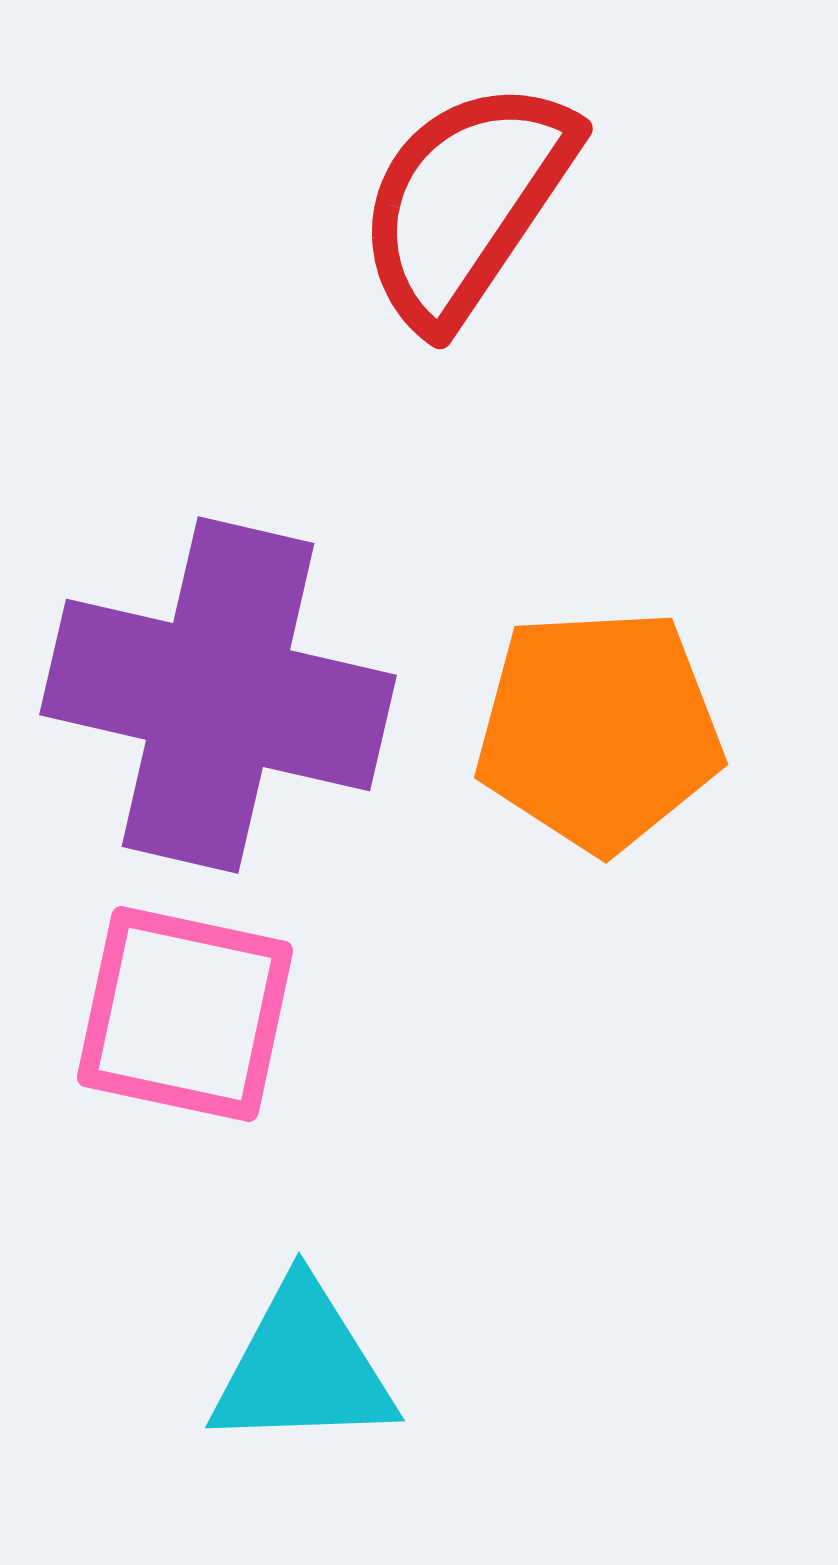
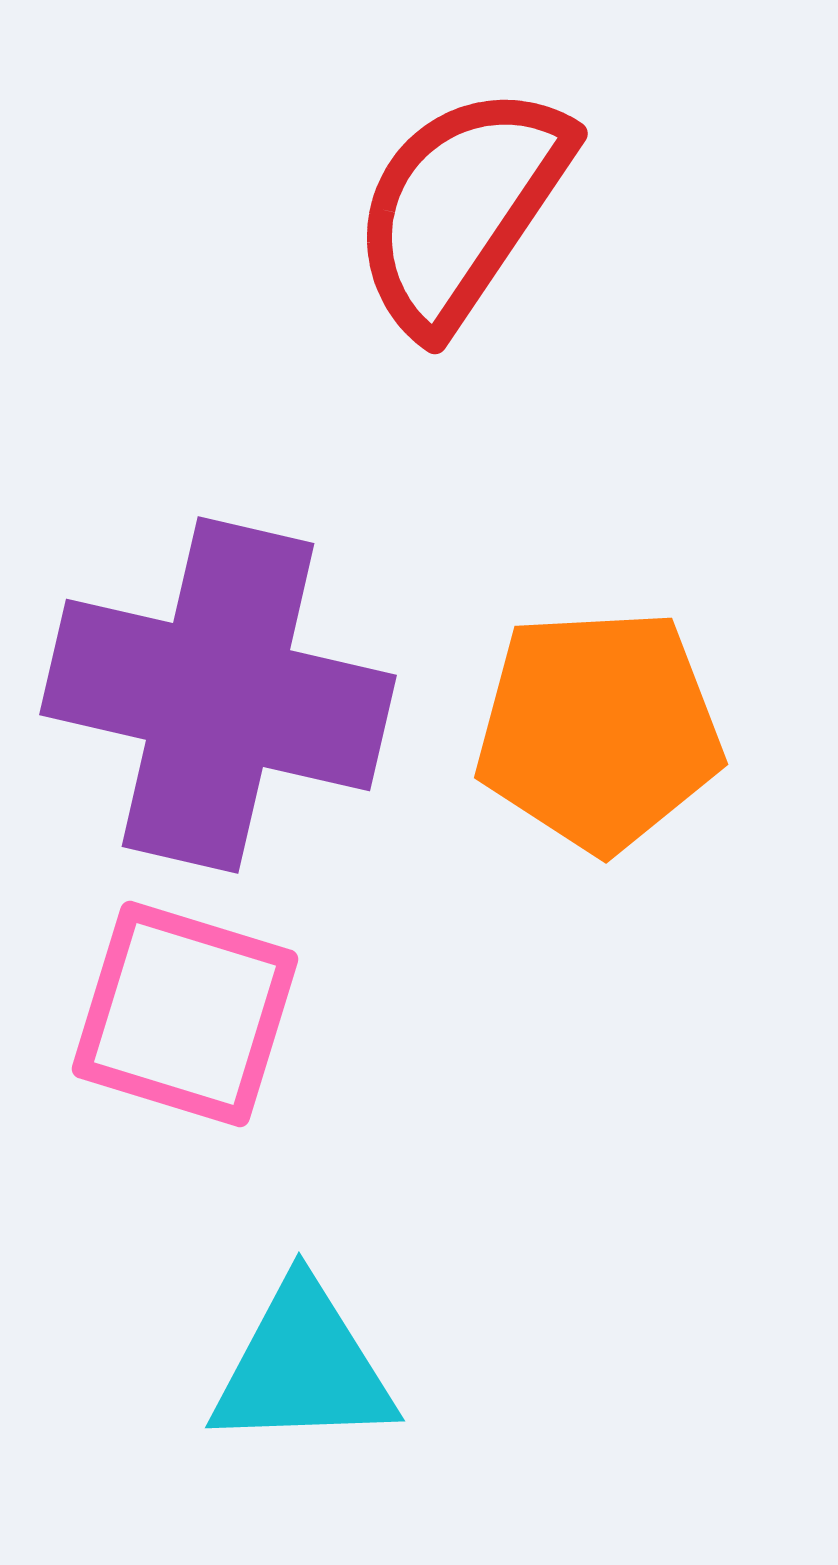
red semicircle: moved 5 px left, 5 px down
pink square: rotated 5 degrees clockwise
